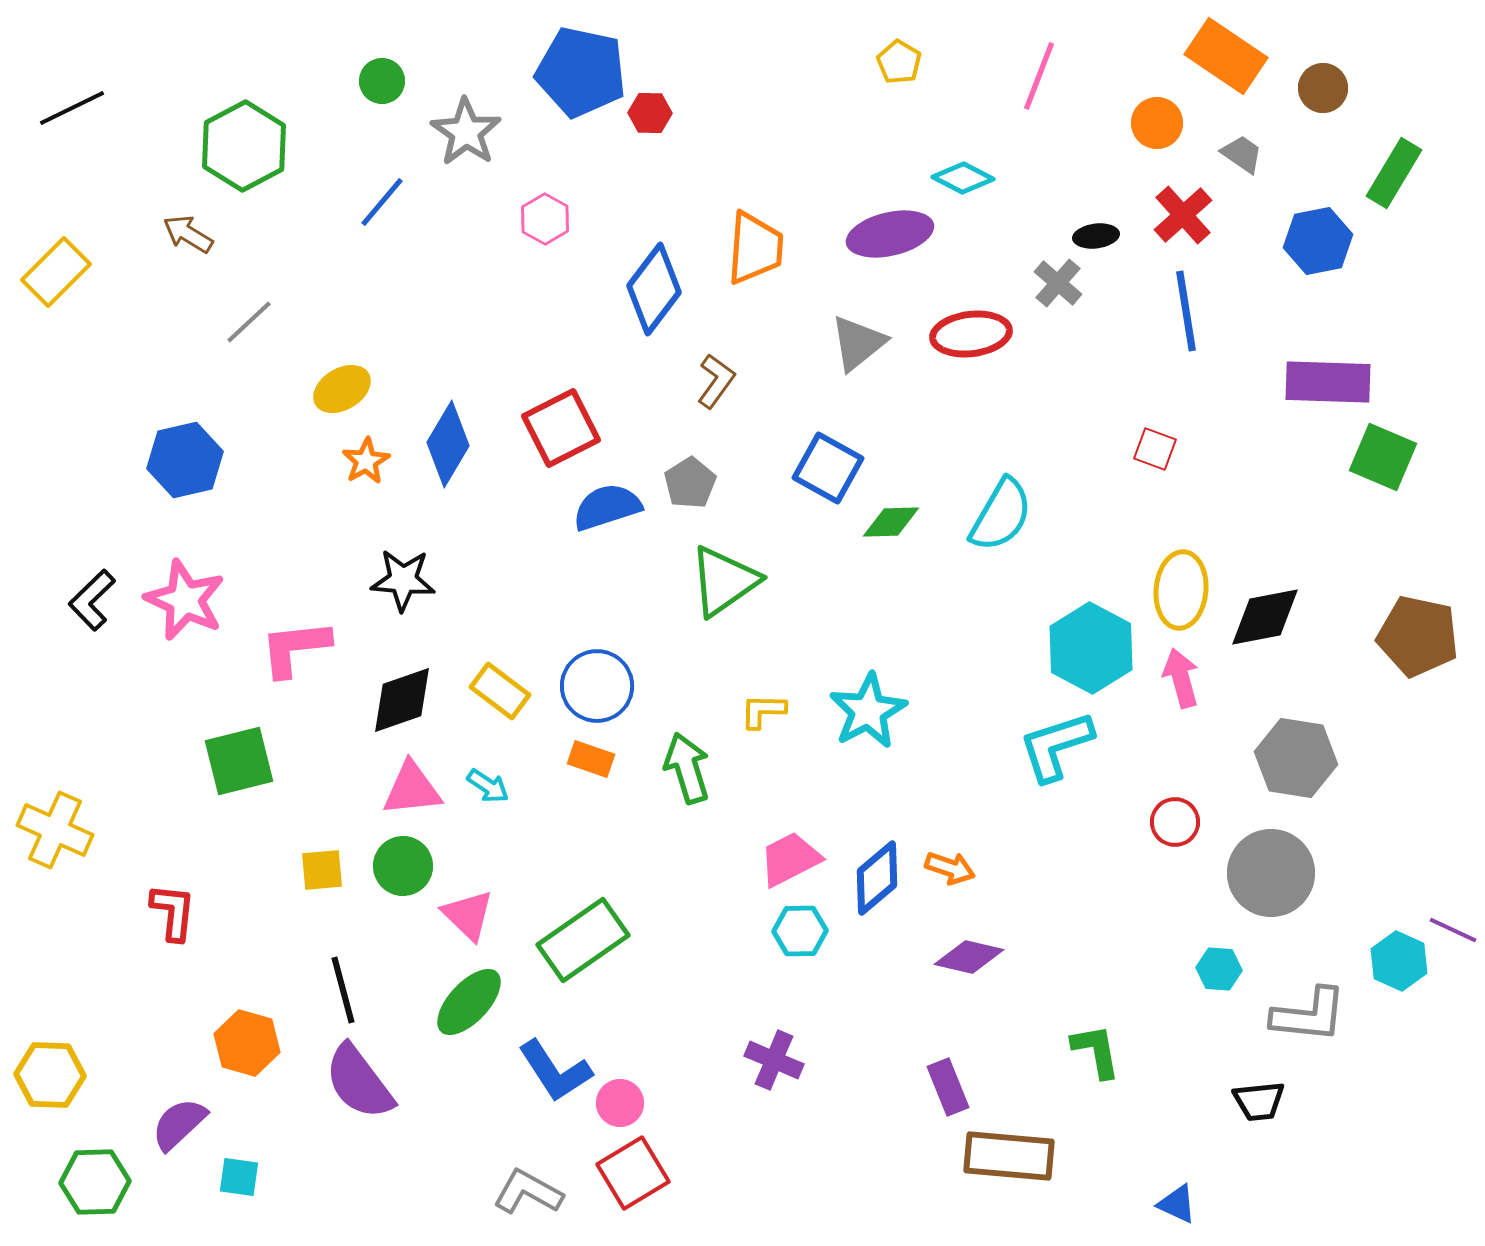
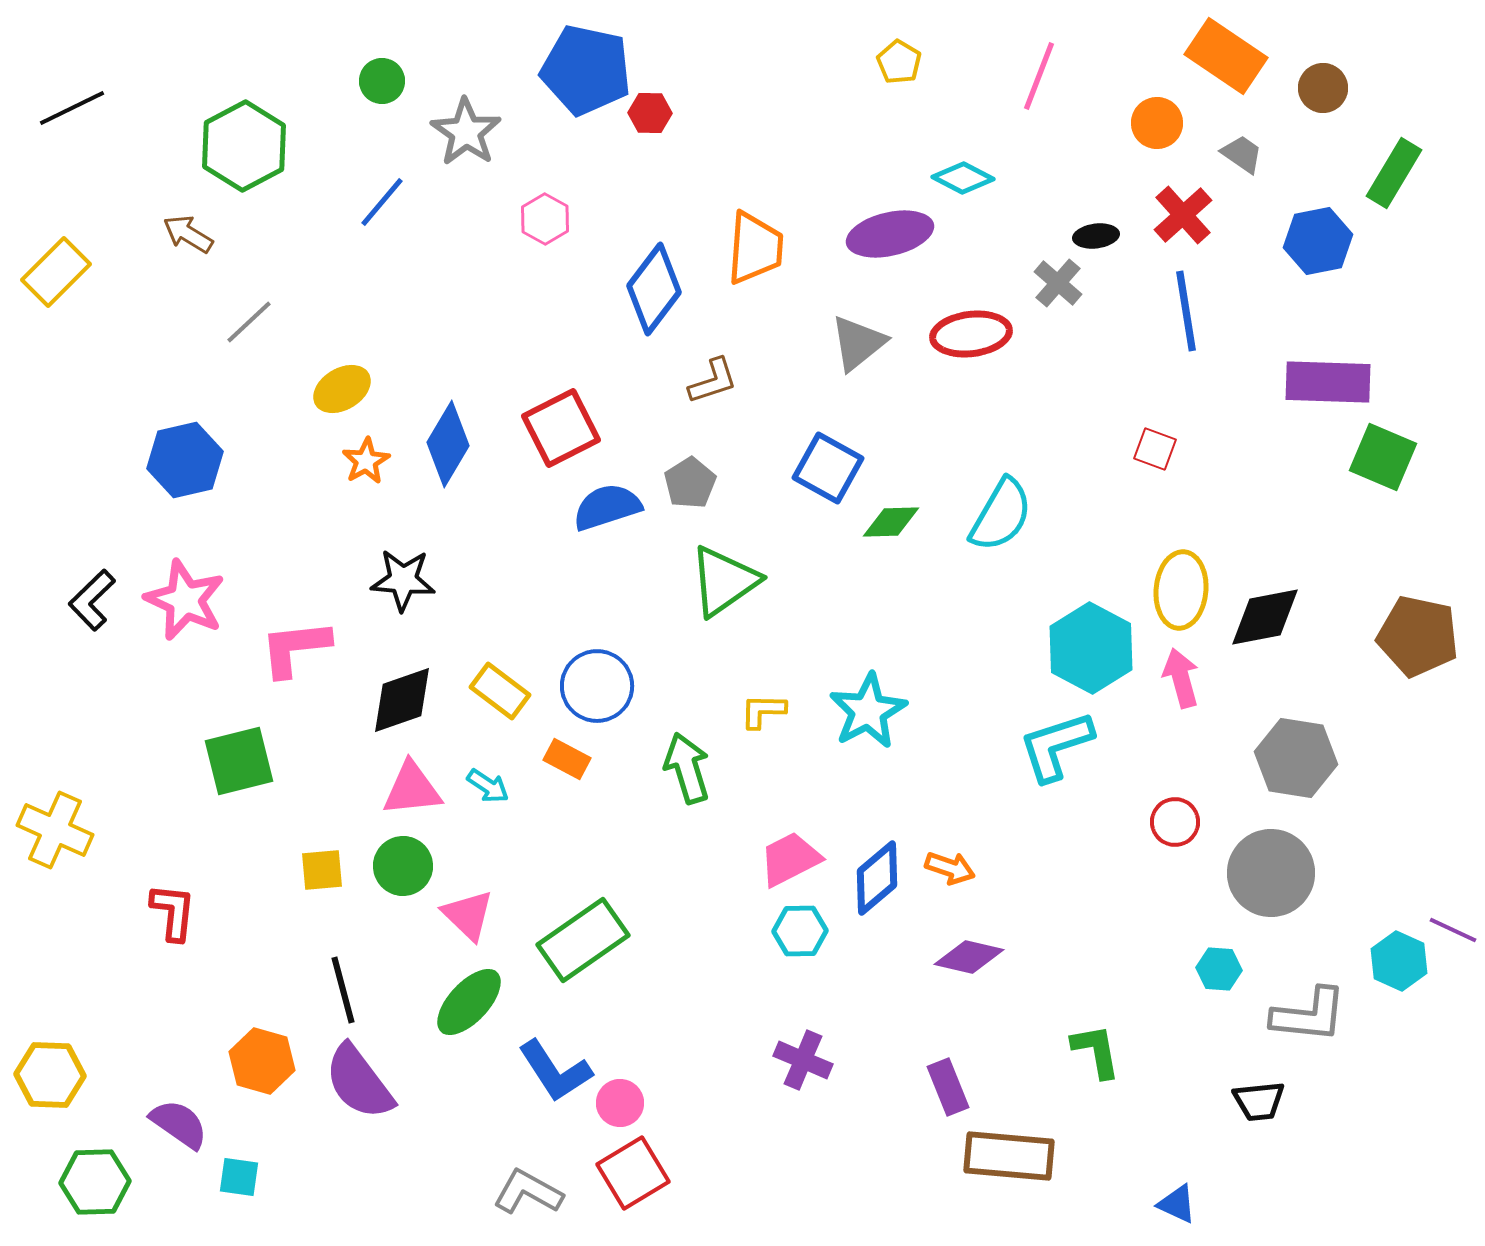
blue pentagon at (581, 72): moved 5 px right, 2 px up
brown L-shape at (716, 381): moved 3 px left; rotated 36 degrees clockwise
orange rectangle at (591, 759): moved 24 px left; rotated 9 degrees clockwise
orange hexagon at (247, 1043): moved 15 px right, 18 px down
purple cross at (774, 1060): moved 29 px right
purple semicircle at (179, 1124): rotated 78 degrees clockwise
